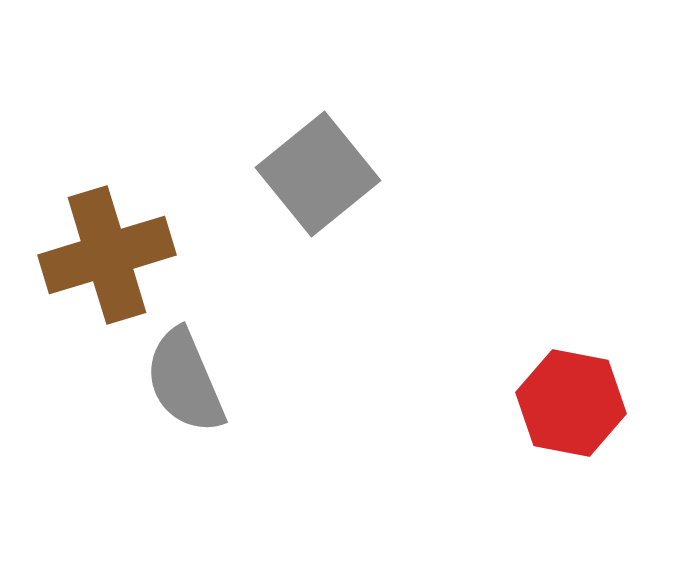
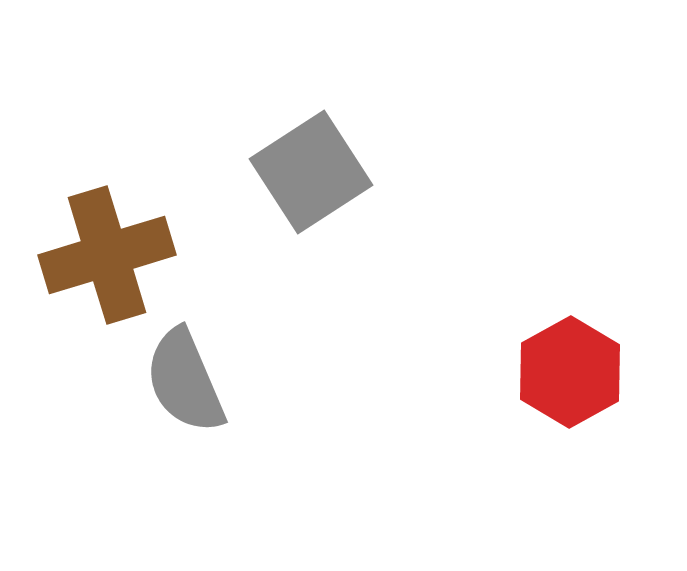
gray square: moved 7 px left, 2 px up; rotated 6 degrees clockwise
red hexagon: moved 1 px left, 31 px up; rotated 20 degrees clockwise
